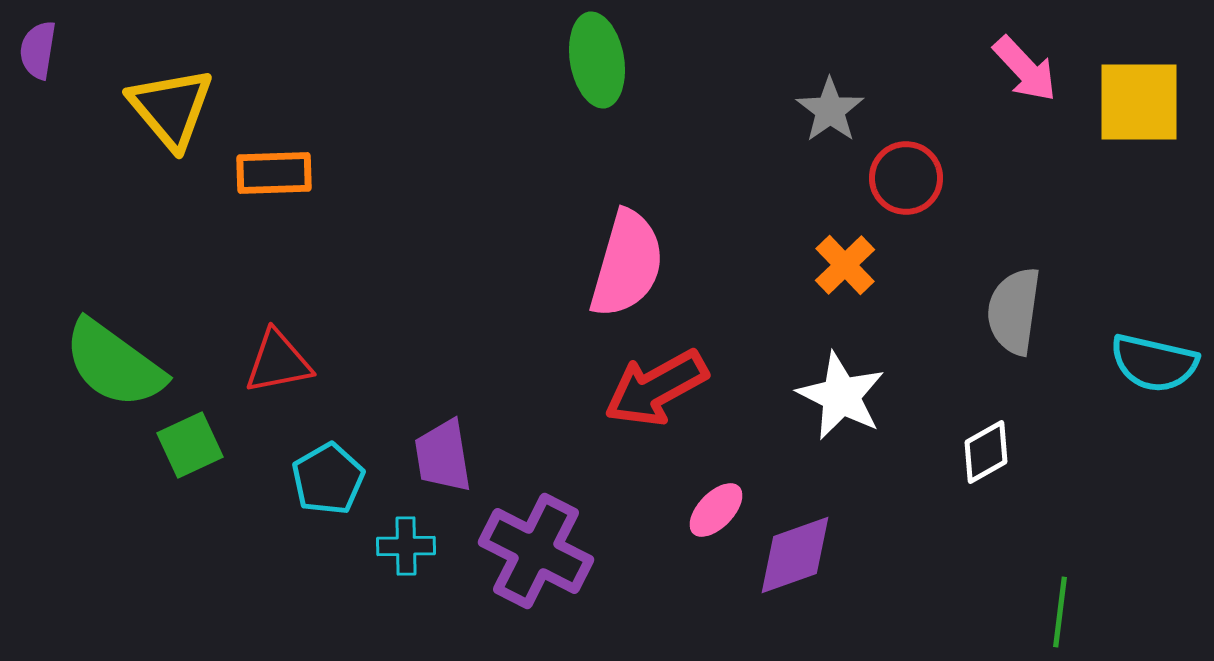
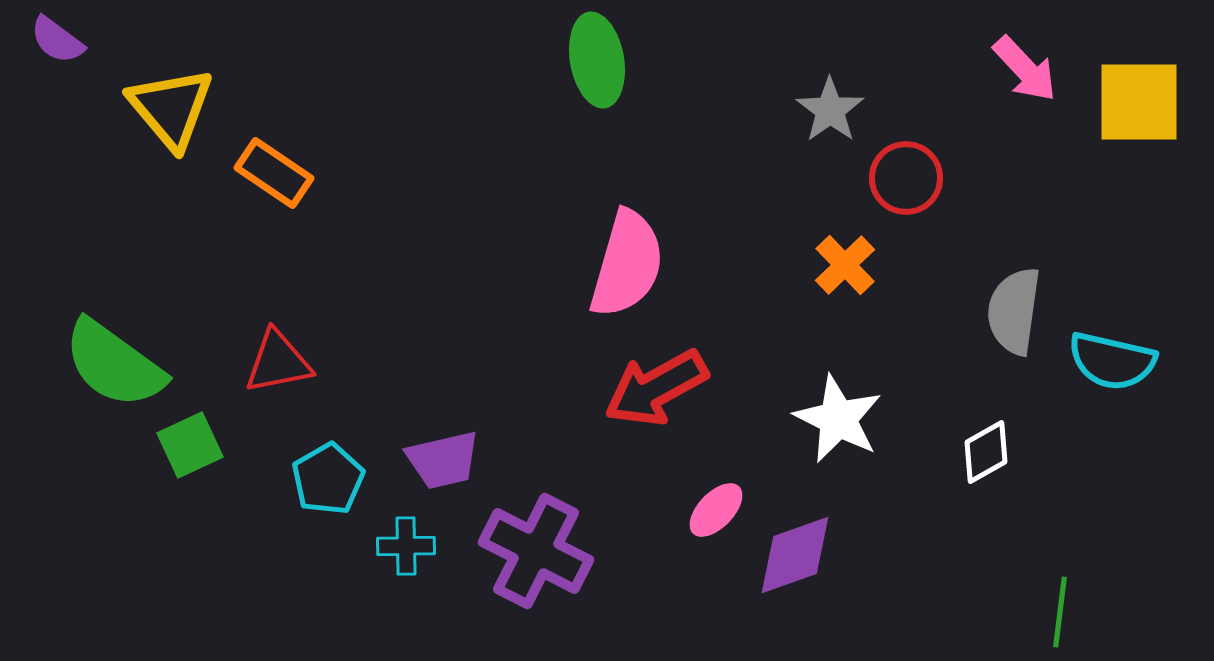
purple semicircle: moved 19 px right, 10 px up; rotated 62 degrees counterclockwise
orange rectangle: rotated 36 degrees clockwise
cyan semicircle: moved 42 px left, 2 px up
white star: moved 3 px left, 23 px down
purple trapezoid: moved 4 px down; rotated 94 degrees counterclockwise
